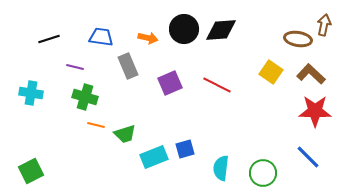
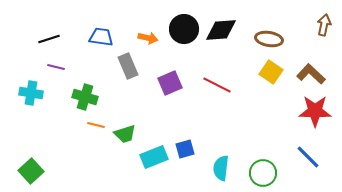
brown ellipse: moved 29 px left
purple line: moved 19 px left
green square: rotated 15 degrees counterclockwise
